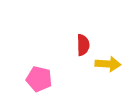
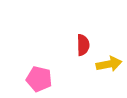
yellow arrow: moved 1 px right; rotated 15 degrees counterclockwise
